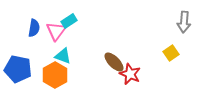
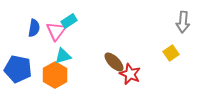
gray arrow: moved 1 px left
cyan triangle: rotated 36 degrees counterclockwise
